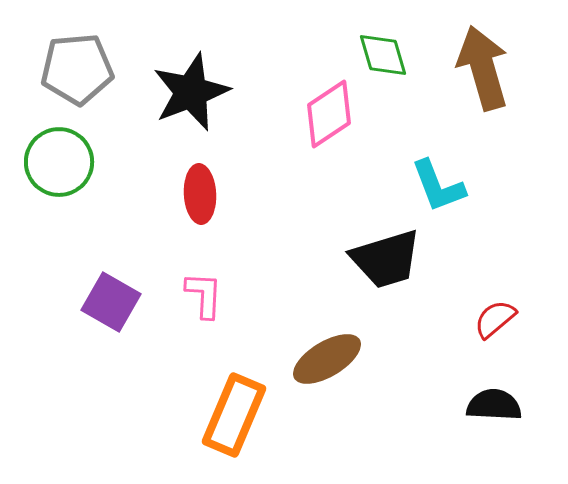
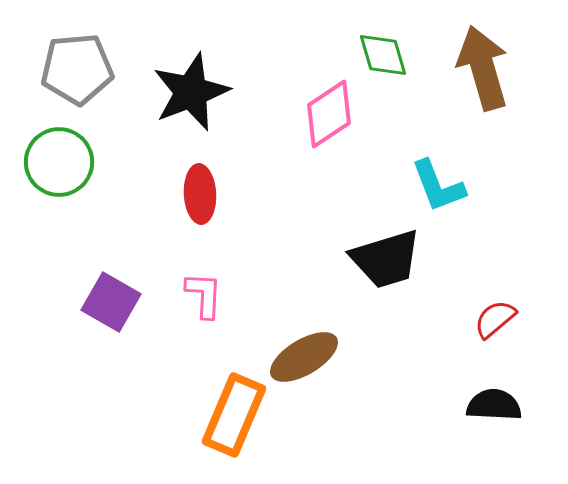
brown ellipse: moved 23 px left, 2 px up
